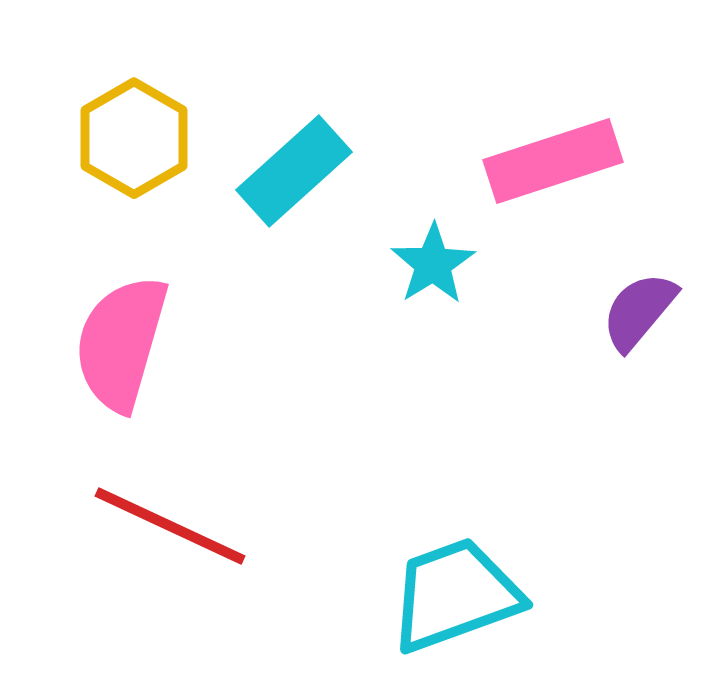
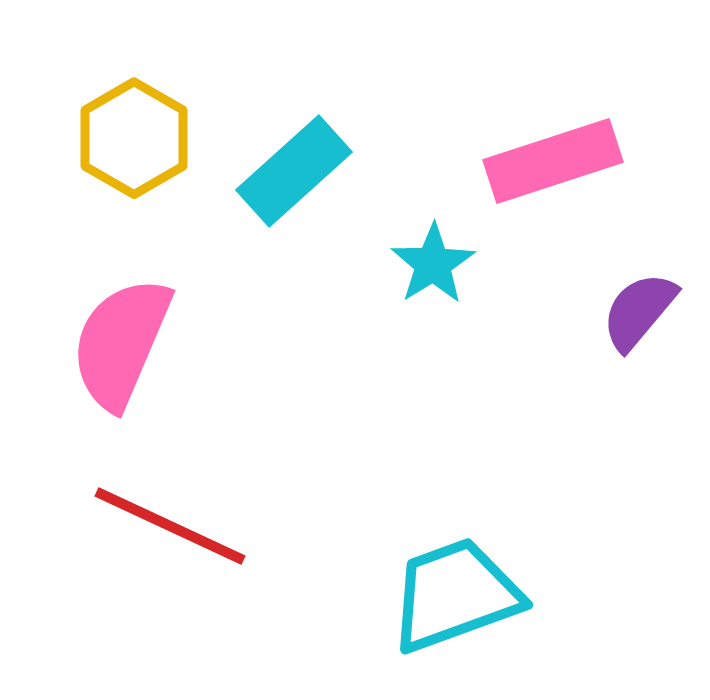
pink semicircle: rotated 7 degrees clockwise
